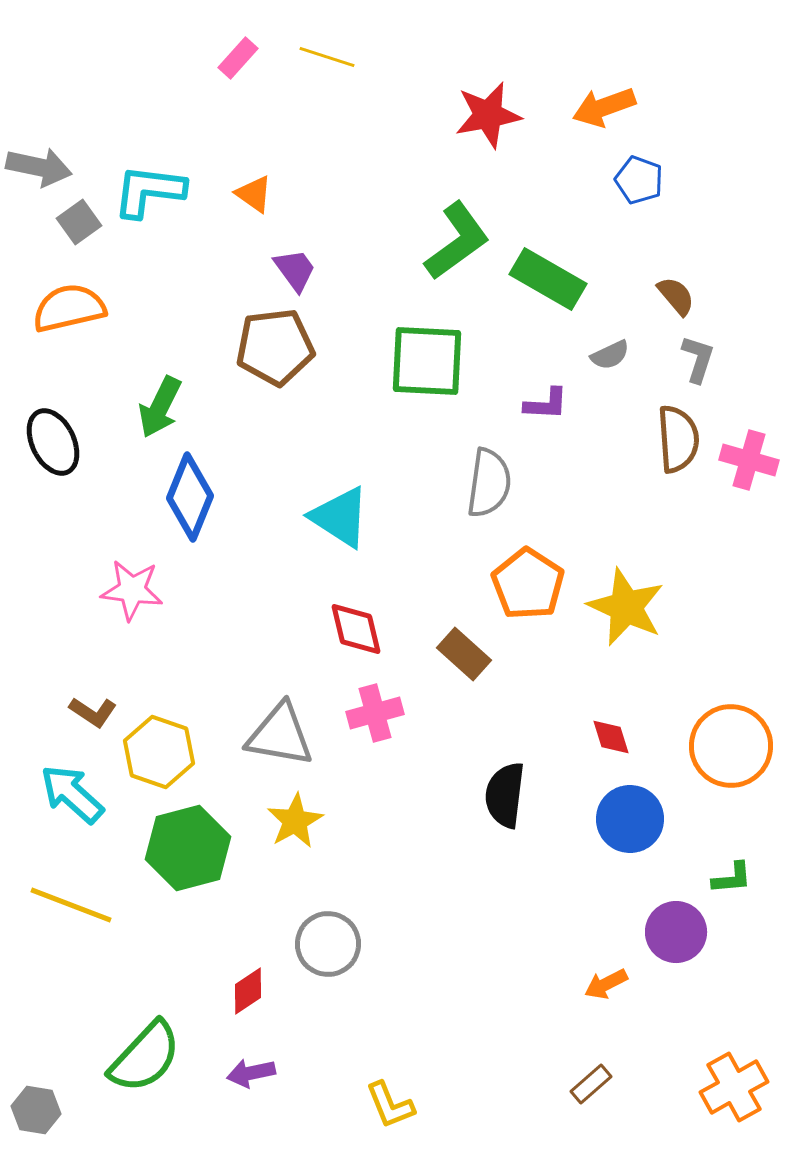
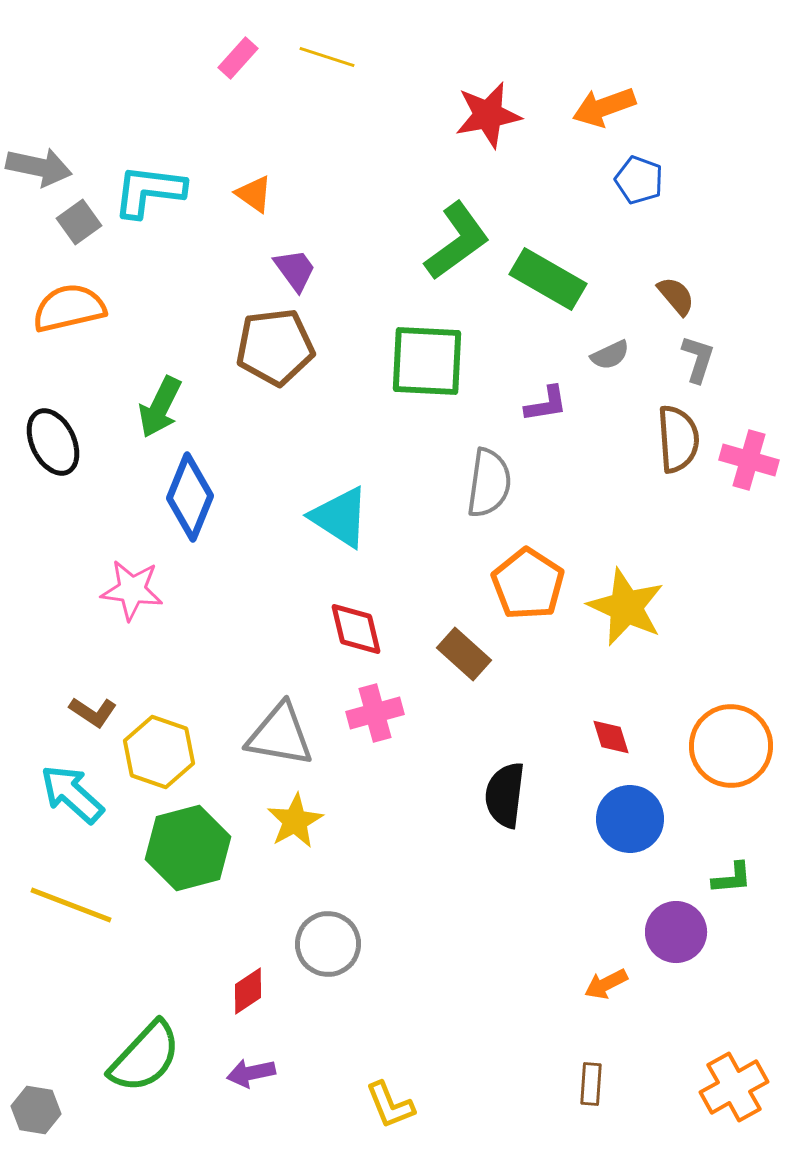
purple L-shape at (546, 404): rotated 12 degrees counterclockwise
brown rectangle at (591, 1084): rotated 45 degrees counterclockwise
